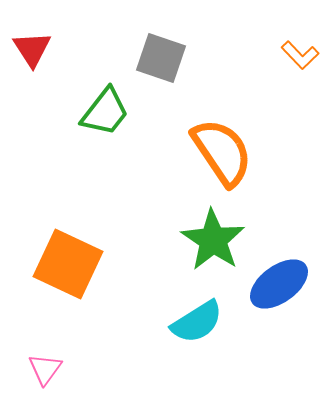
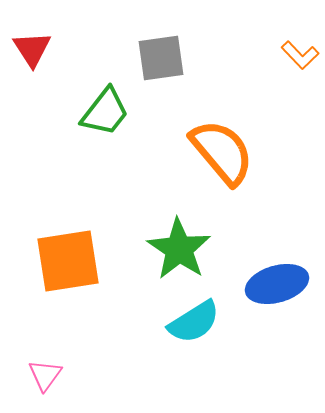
gray square: rotated 27 degrees counterclockwise
orange semicircle: rotated 6 degrees counterclockwise
green star: moved 34 px left, 9 px down
orange square: moved 3 px up; rotated 34 degrees counterclockwise
blue ellipse: moved 2 px left; rotated 20 degrees clockwise
cyan semicircle: moved 3 px left
pink triangle: moved 6 px down
